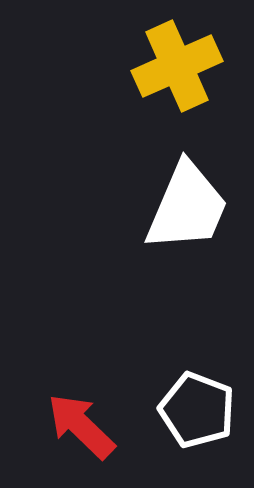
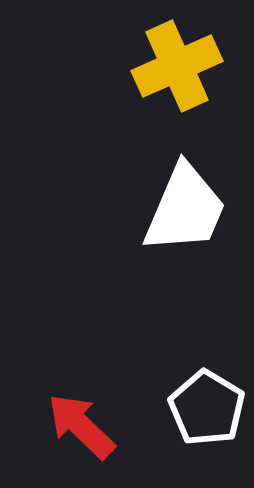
white trapezoid: moved 2 px left, 2 px down
white pentagon: moved 10 px right, 2 px up; rotated 10 degrees clockwise
